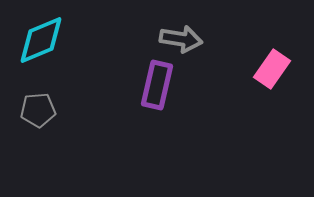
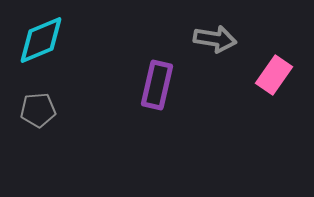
gray arrow: moved 34 px right
pink rectangle: moved 2 px right, 6 px down
